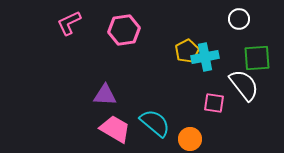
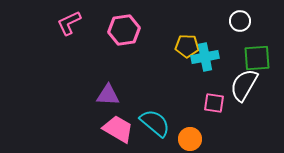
white circle: moved 1 px right, 2 px down
yellow pentagon: moved 5 px up; rotated 30 degrees clockwise
white semicircle: rotated 112 degrees counterclockwise
purple triangle: moved 3 px right
pink trapezoid: moved 3 px right
